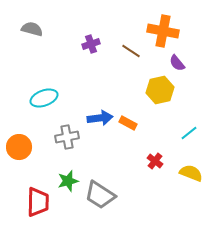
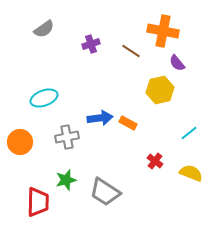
gray semicircle: moved 12 px right; rotated 130 degrees clockwise
orange circle: moved 1 px right, 5 px up
green star: moved 2 px left, 1 px up
gray trapezoid: moved 5 px right, 3 px up
